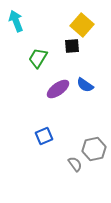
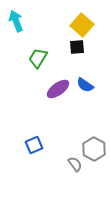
black square: moved 5 px right, 1 px down
blue square: moved 10 px left, 9 px down
gray hexagon: rotated 20 degrees counterclockwise
